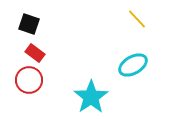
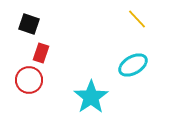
red rectangle: moved 6 px right; rotated 72 degrees clockwise
